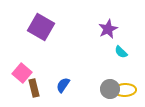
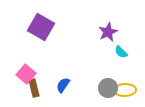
purple star: moved 3 px down
pink square: moved 4 px right, 1 px down
gray circle: moved 2 px left, 1 px up
